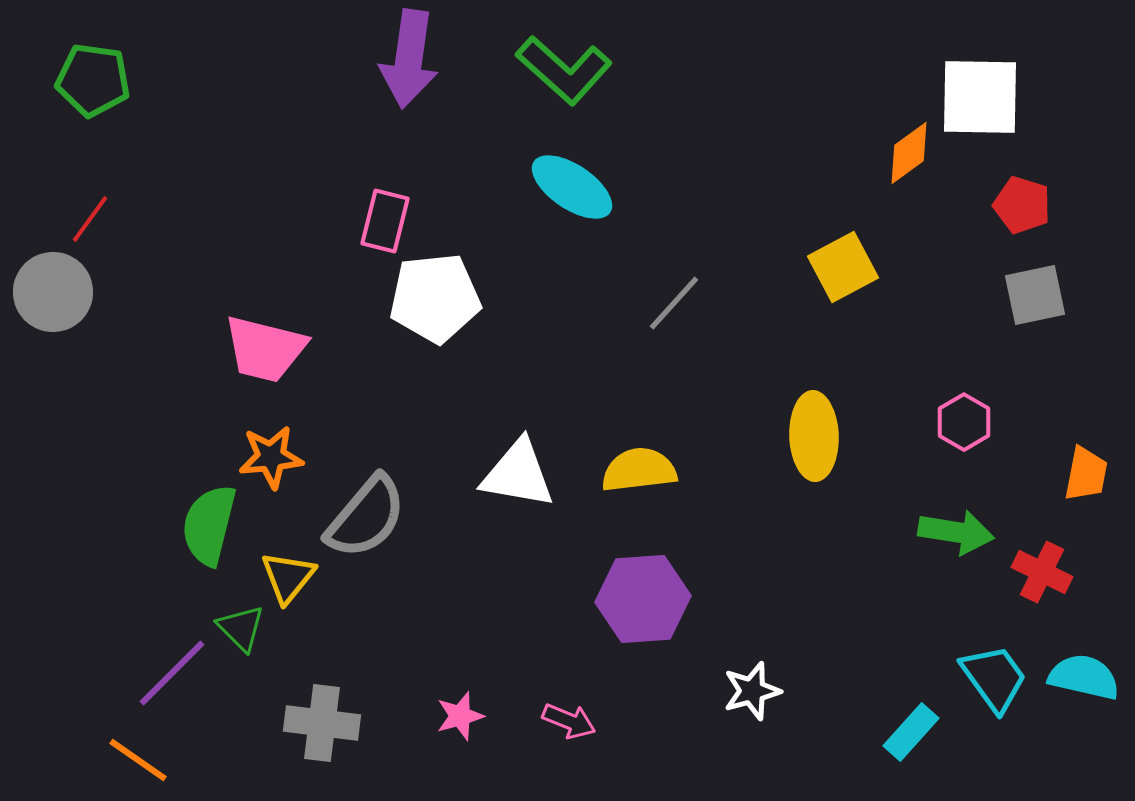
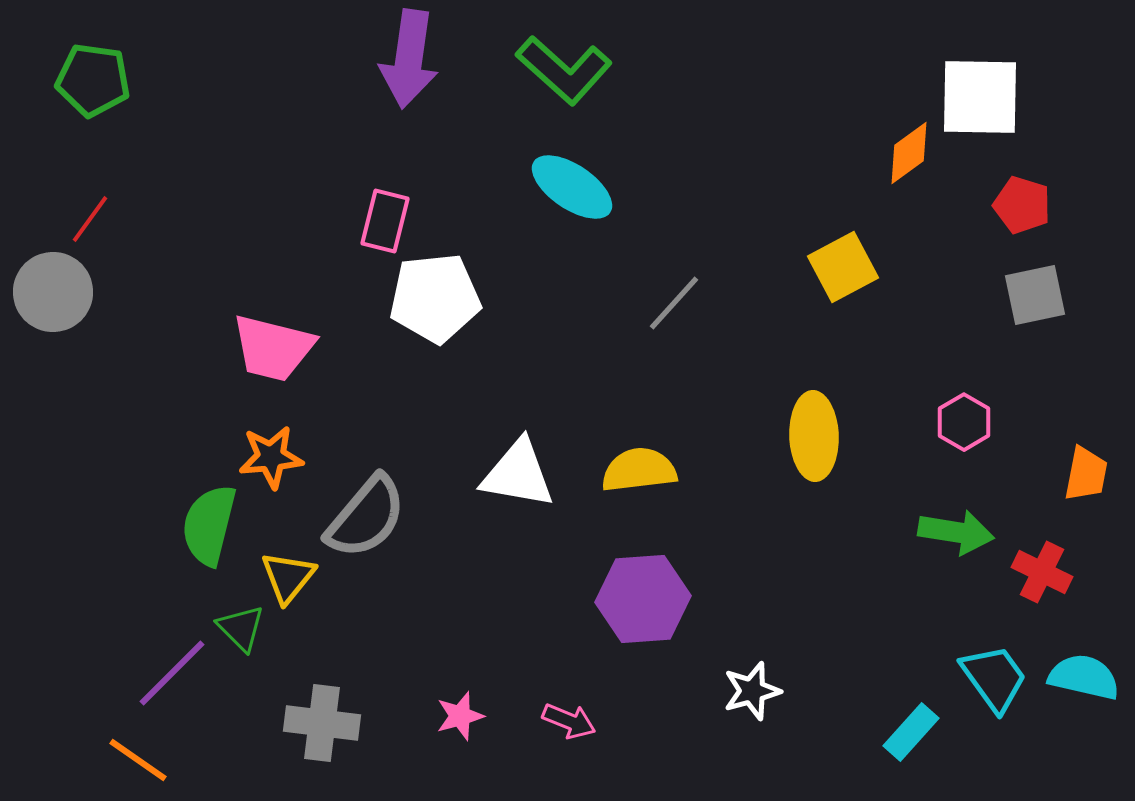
pink trapezoid: moved 8 px right, 1 px up
